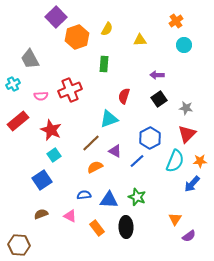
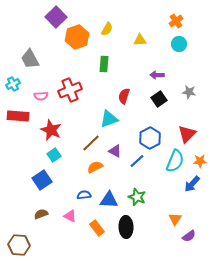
cyan circle: moved 5 px left, 1 px up
gray star: moved 3 px right, 16 px up
red rectangle: moved 5 px up; rotated 45 degrees clockwise
